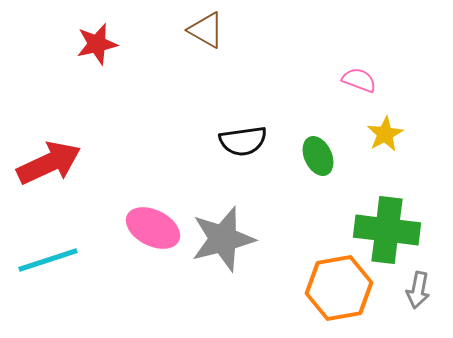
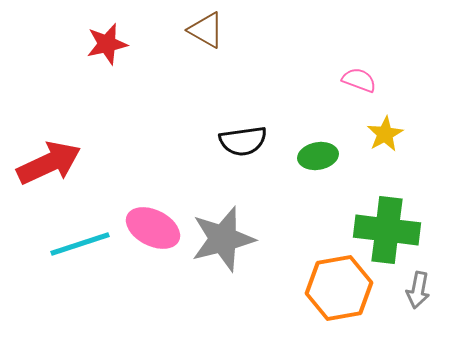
red star: moved 10 px right
green ellipse: rotated 75 degrees counterclockwise
cyan line: moved 32 px right, 16 px up
